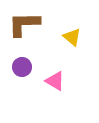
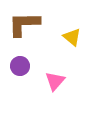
purple circle: moved 2 px left, 1 px up
pink triangle: rotated 40 degrees clockwise
